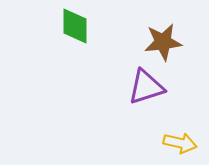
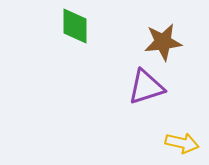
yellow arrow: moved 2 px right
